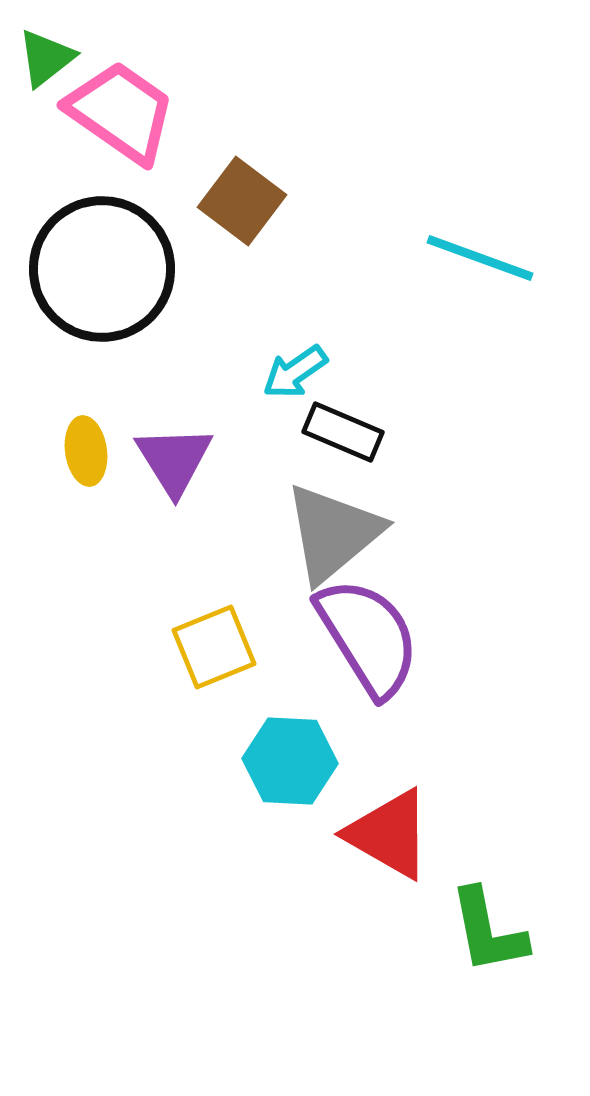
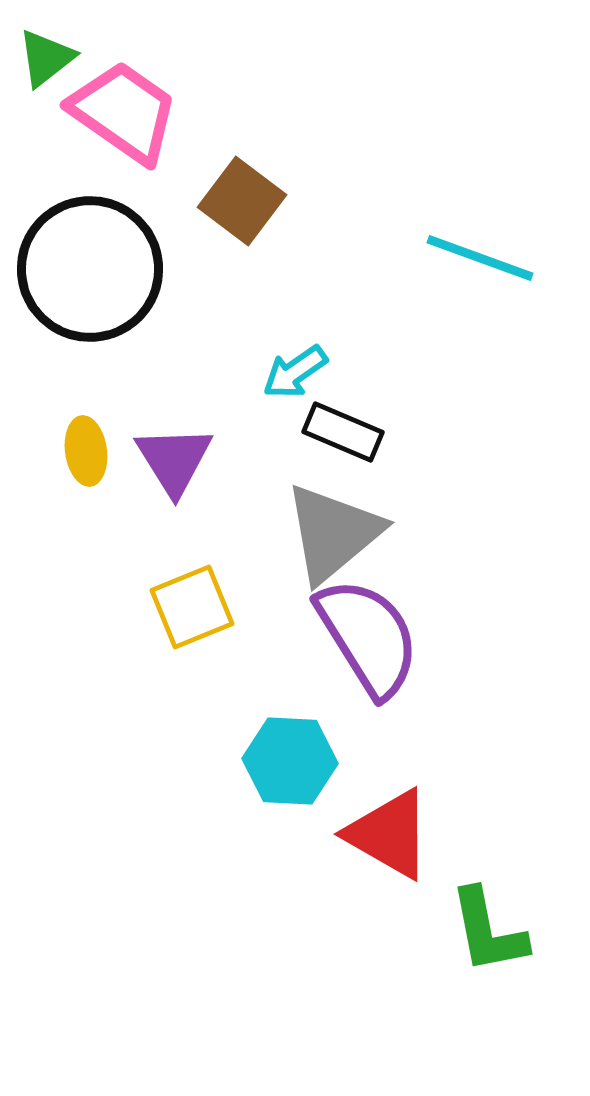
pink trapezoid: moved 3 px right
black circle: moved 12 px left
yellow square: moved 22 px left, 40 px up
